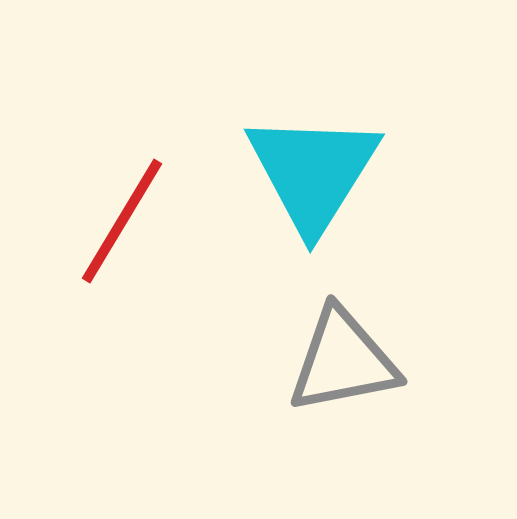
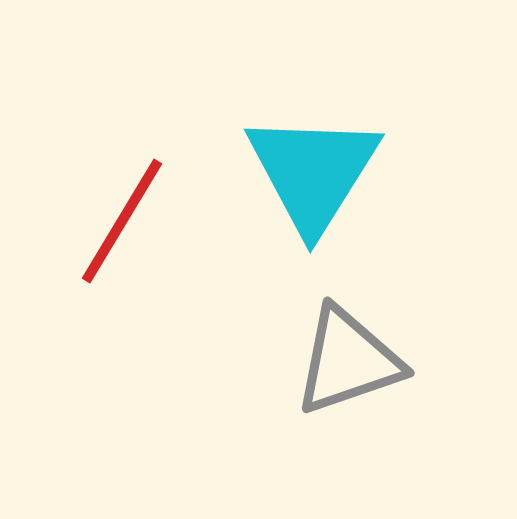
gray triangle: moved 5 px right; rotated 8 degrees counterclockwise
